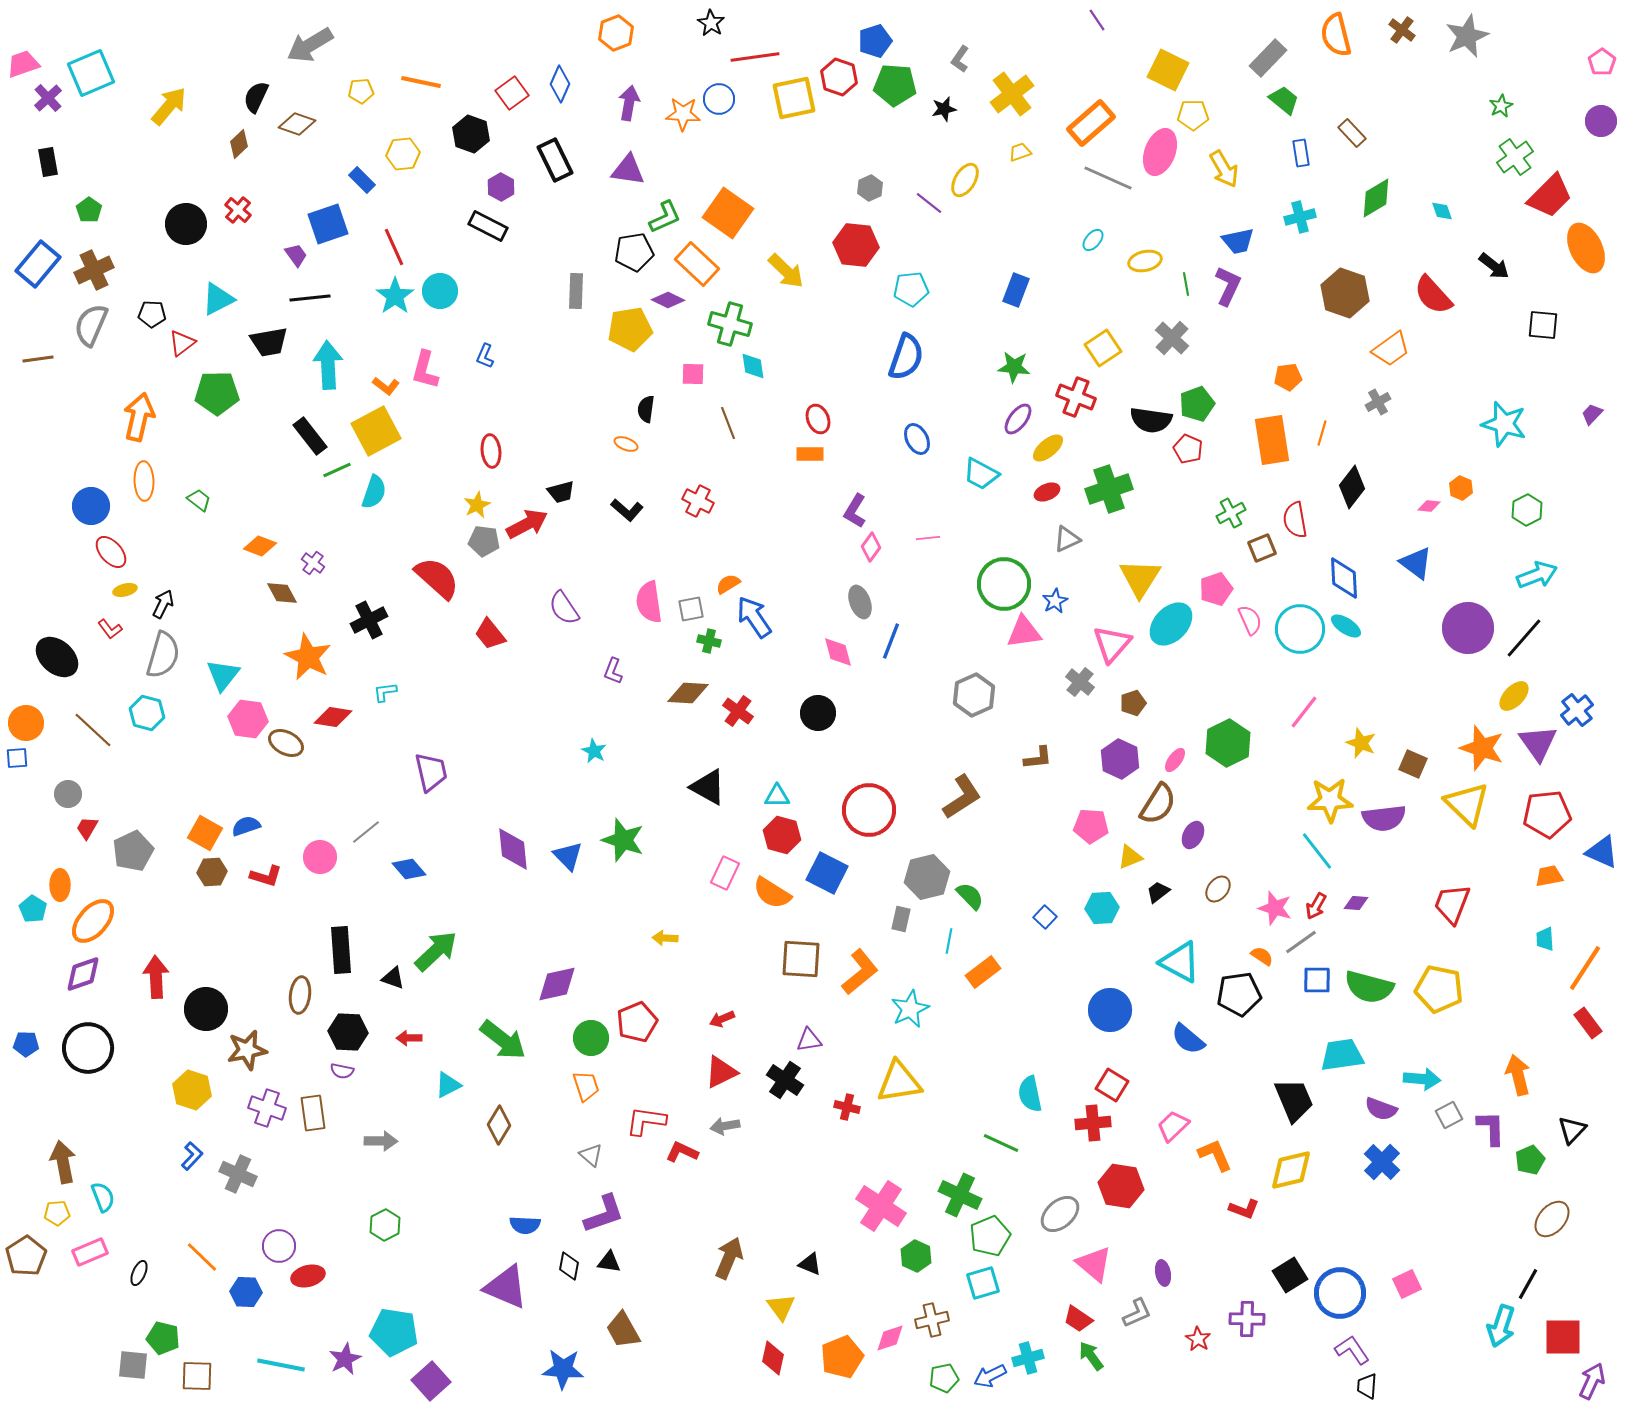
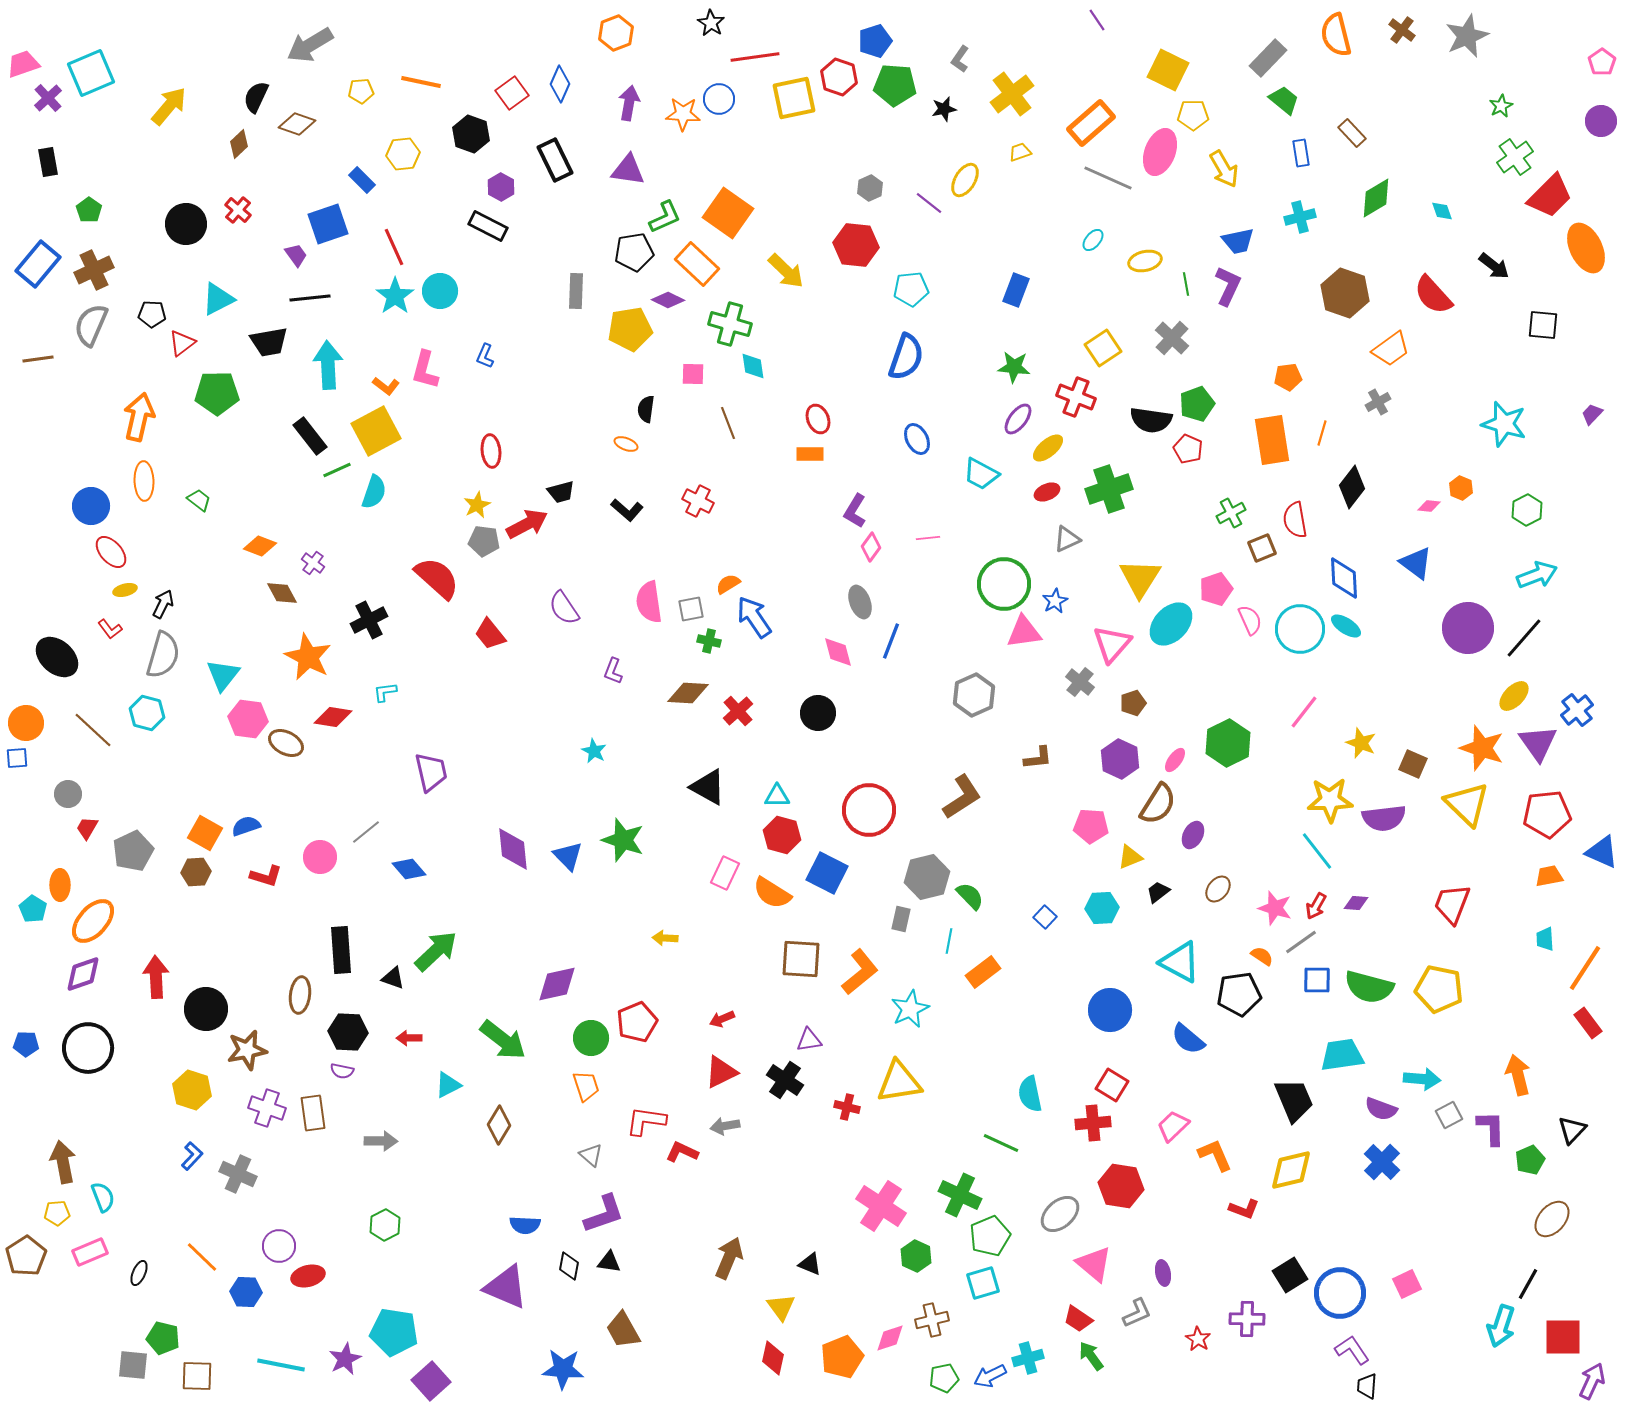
red cross at (738, 711): rotated 12 degrees clockwise
brown hexagon at (212, 872): moved 16 px left
